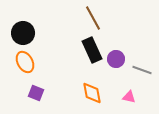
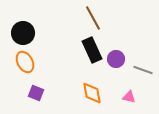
gray line: moved 1 px right
